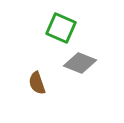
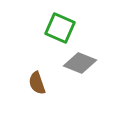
green square: moved 1 px left
